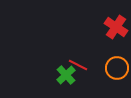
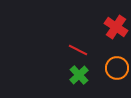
red line: moved 15 px up
green cross: moved 13 px right
